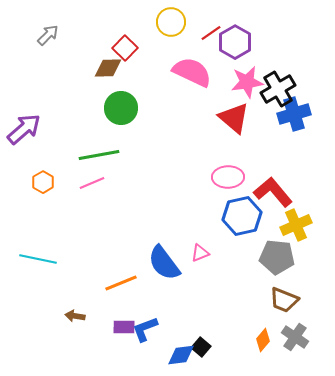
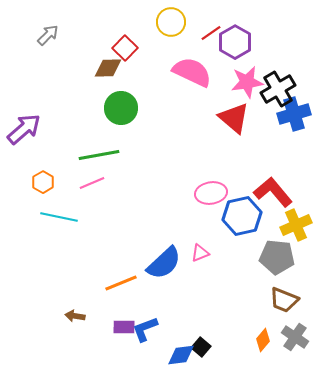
pink ellipse: moved 17 px left, 16 px down; rotated 8 degrees counterclockwise
cyan line: moved 21 px right, 42 px up
blue semicircle: rotated 96 degrees counterclockwise
